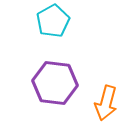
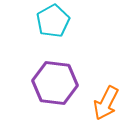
orange arrow: rotated 12 degrees clockwise
